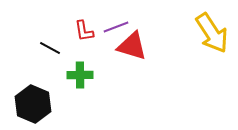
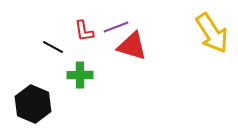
black line: moved 3 px right, 1 px up
